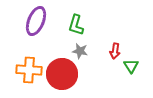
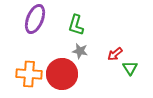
purple ellipse: moved 1 px left, 2 px up
red arrow: moved 3 px down; rotated 42 degrees clockwise
green triangle: moved 1 px left, 2 px down
orange cross: moved 4 px down
